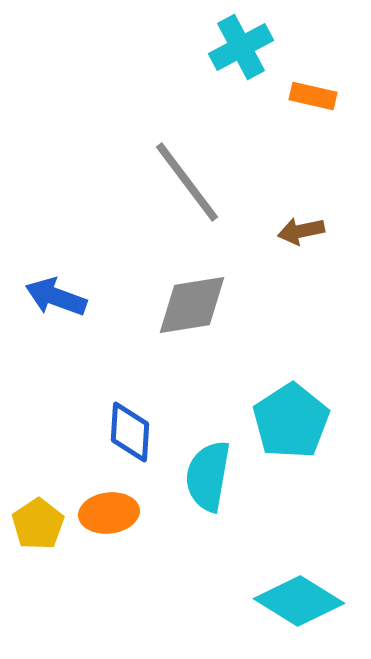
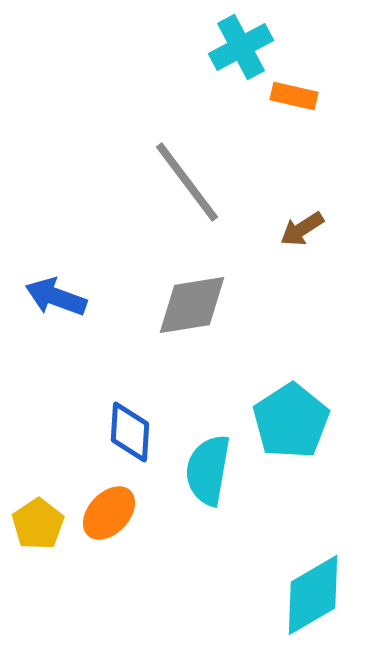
orange rectangle: moved 19 px left
brown arrow: moved 1 px right, 2 px up; rotated 21 degrees counterclockwise
cyan semicircle: moved 6 px up
orange ellipse: rotated 40 degrees counterclockwise
cyan diamond: moved 14 px right, 6 px up; rotated 62 degrees counterclockwise
